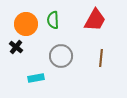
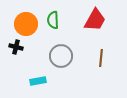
black cross: rotated 24 degrees counterclockwise
cyan rectangle: moved 2 px right, 3 px down
